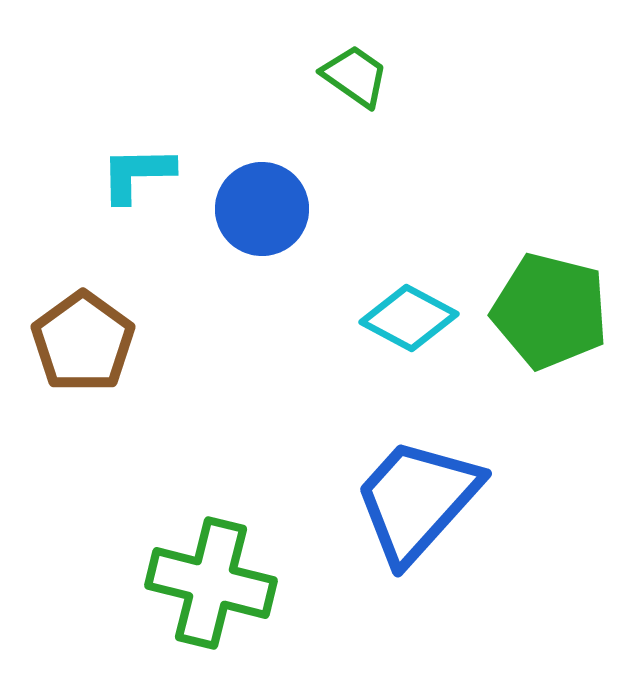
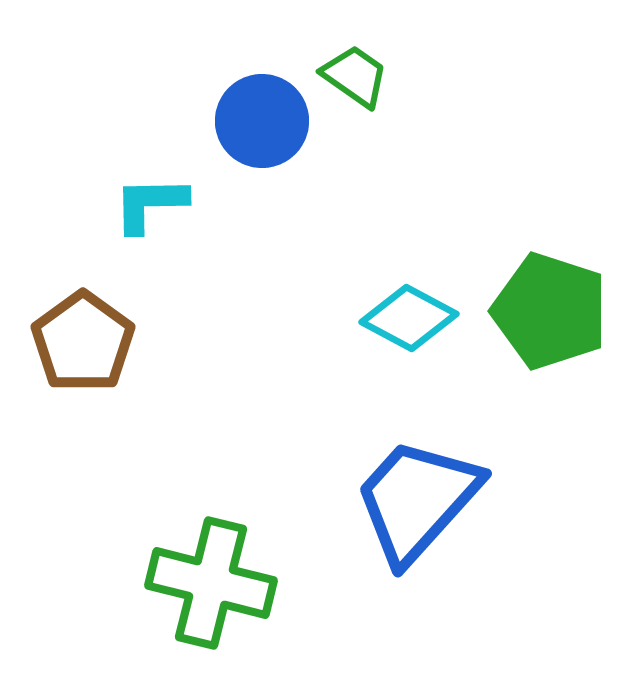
cyan L-shape: moved 13 px right, 30 px down
blue circle: moved 88 px up
green pentagon: rotated 4 degrees clockwise
